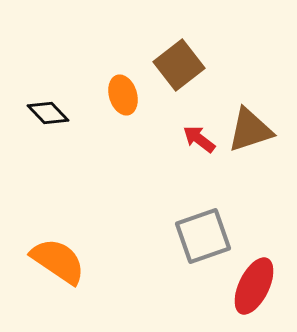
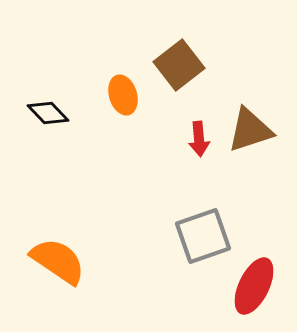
red arrow: rotated 132 degrees counterclockwise
